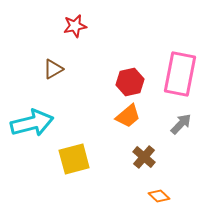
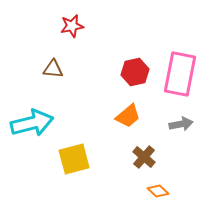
red star: moved 3 px left
brown triangle: rotated 35 degrees clockwise
red hexagon: moved 5 px right, 10 px up
gray arrow: rotated 35 degrees clockwise
orange diamond: moved 1 px left, 5 px up
